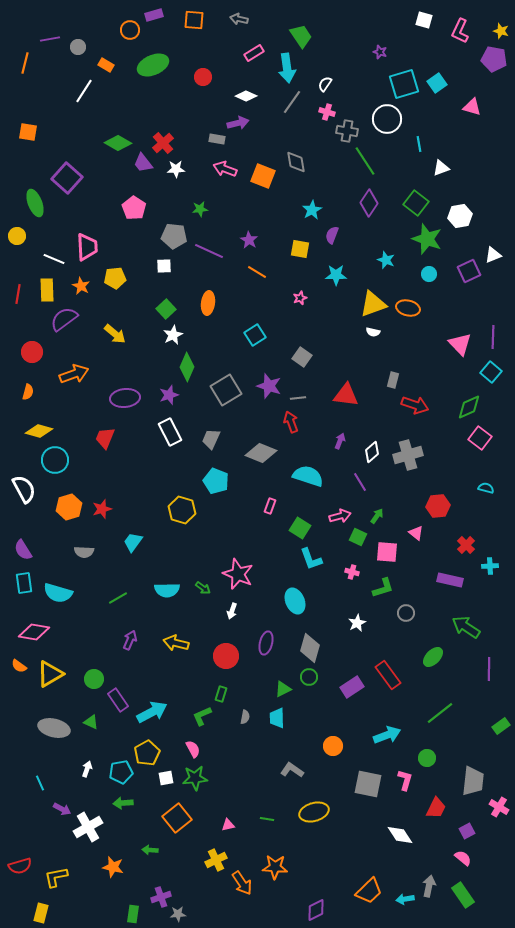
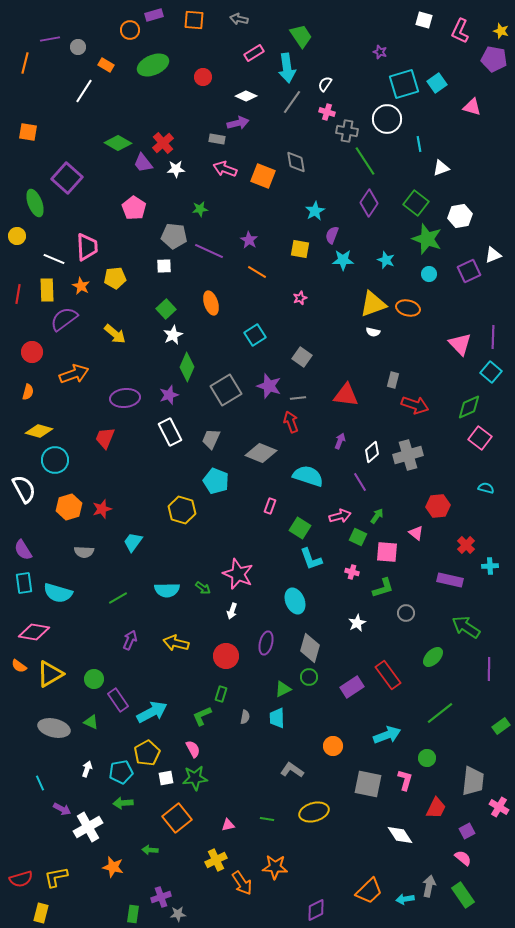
cyan star at (312, 210): moved 3 px right, 1 px down
cyan star at (336, 275): moved 7 px right, 15 px up
orange ellipse at (208, 303): moved 3 px right; rotated 25 degrees counterclockwise
red semicircle at (20, 866): moved 1 px right, 13 px down
